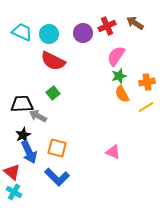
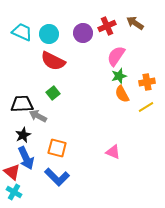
blue arrow: moved 3 px left, 6 px down
